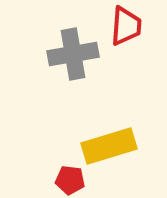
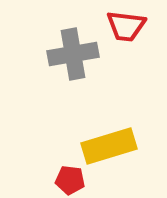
red trapezoid: rotated 93 degrees clockwise
